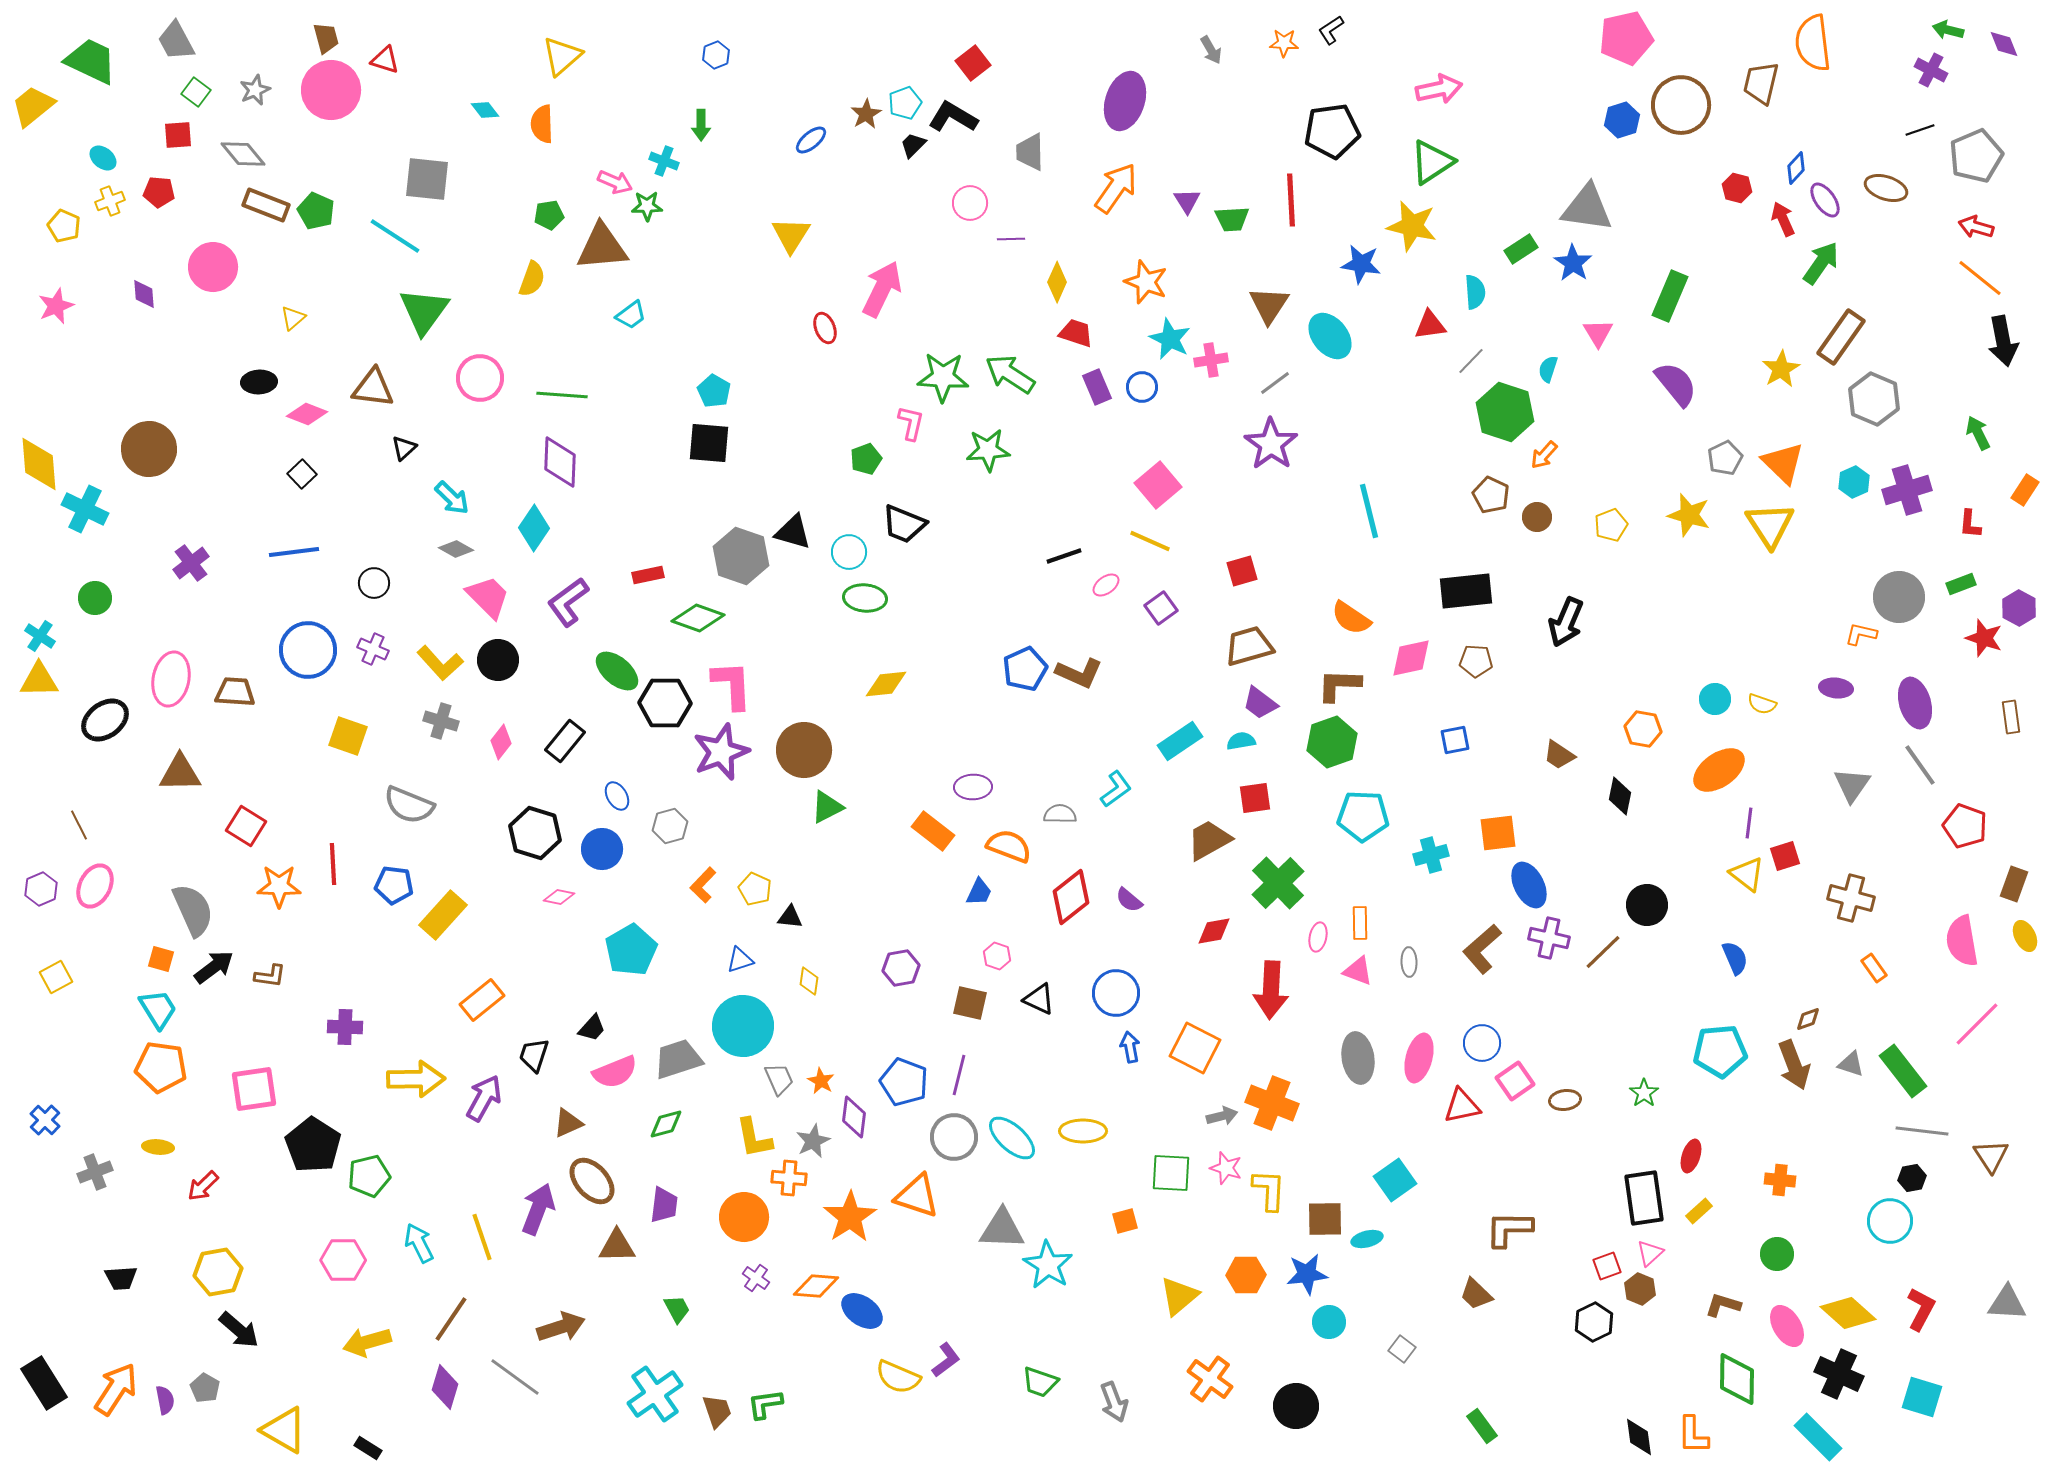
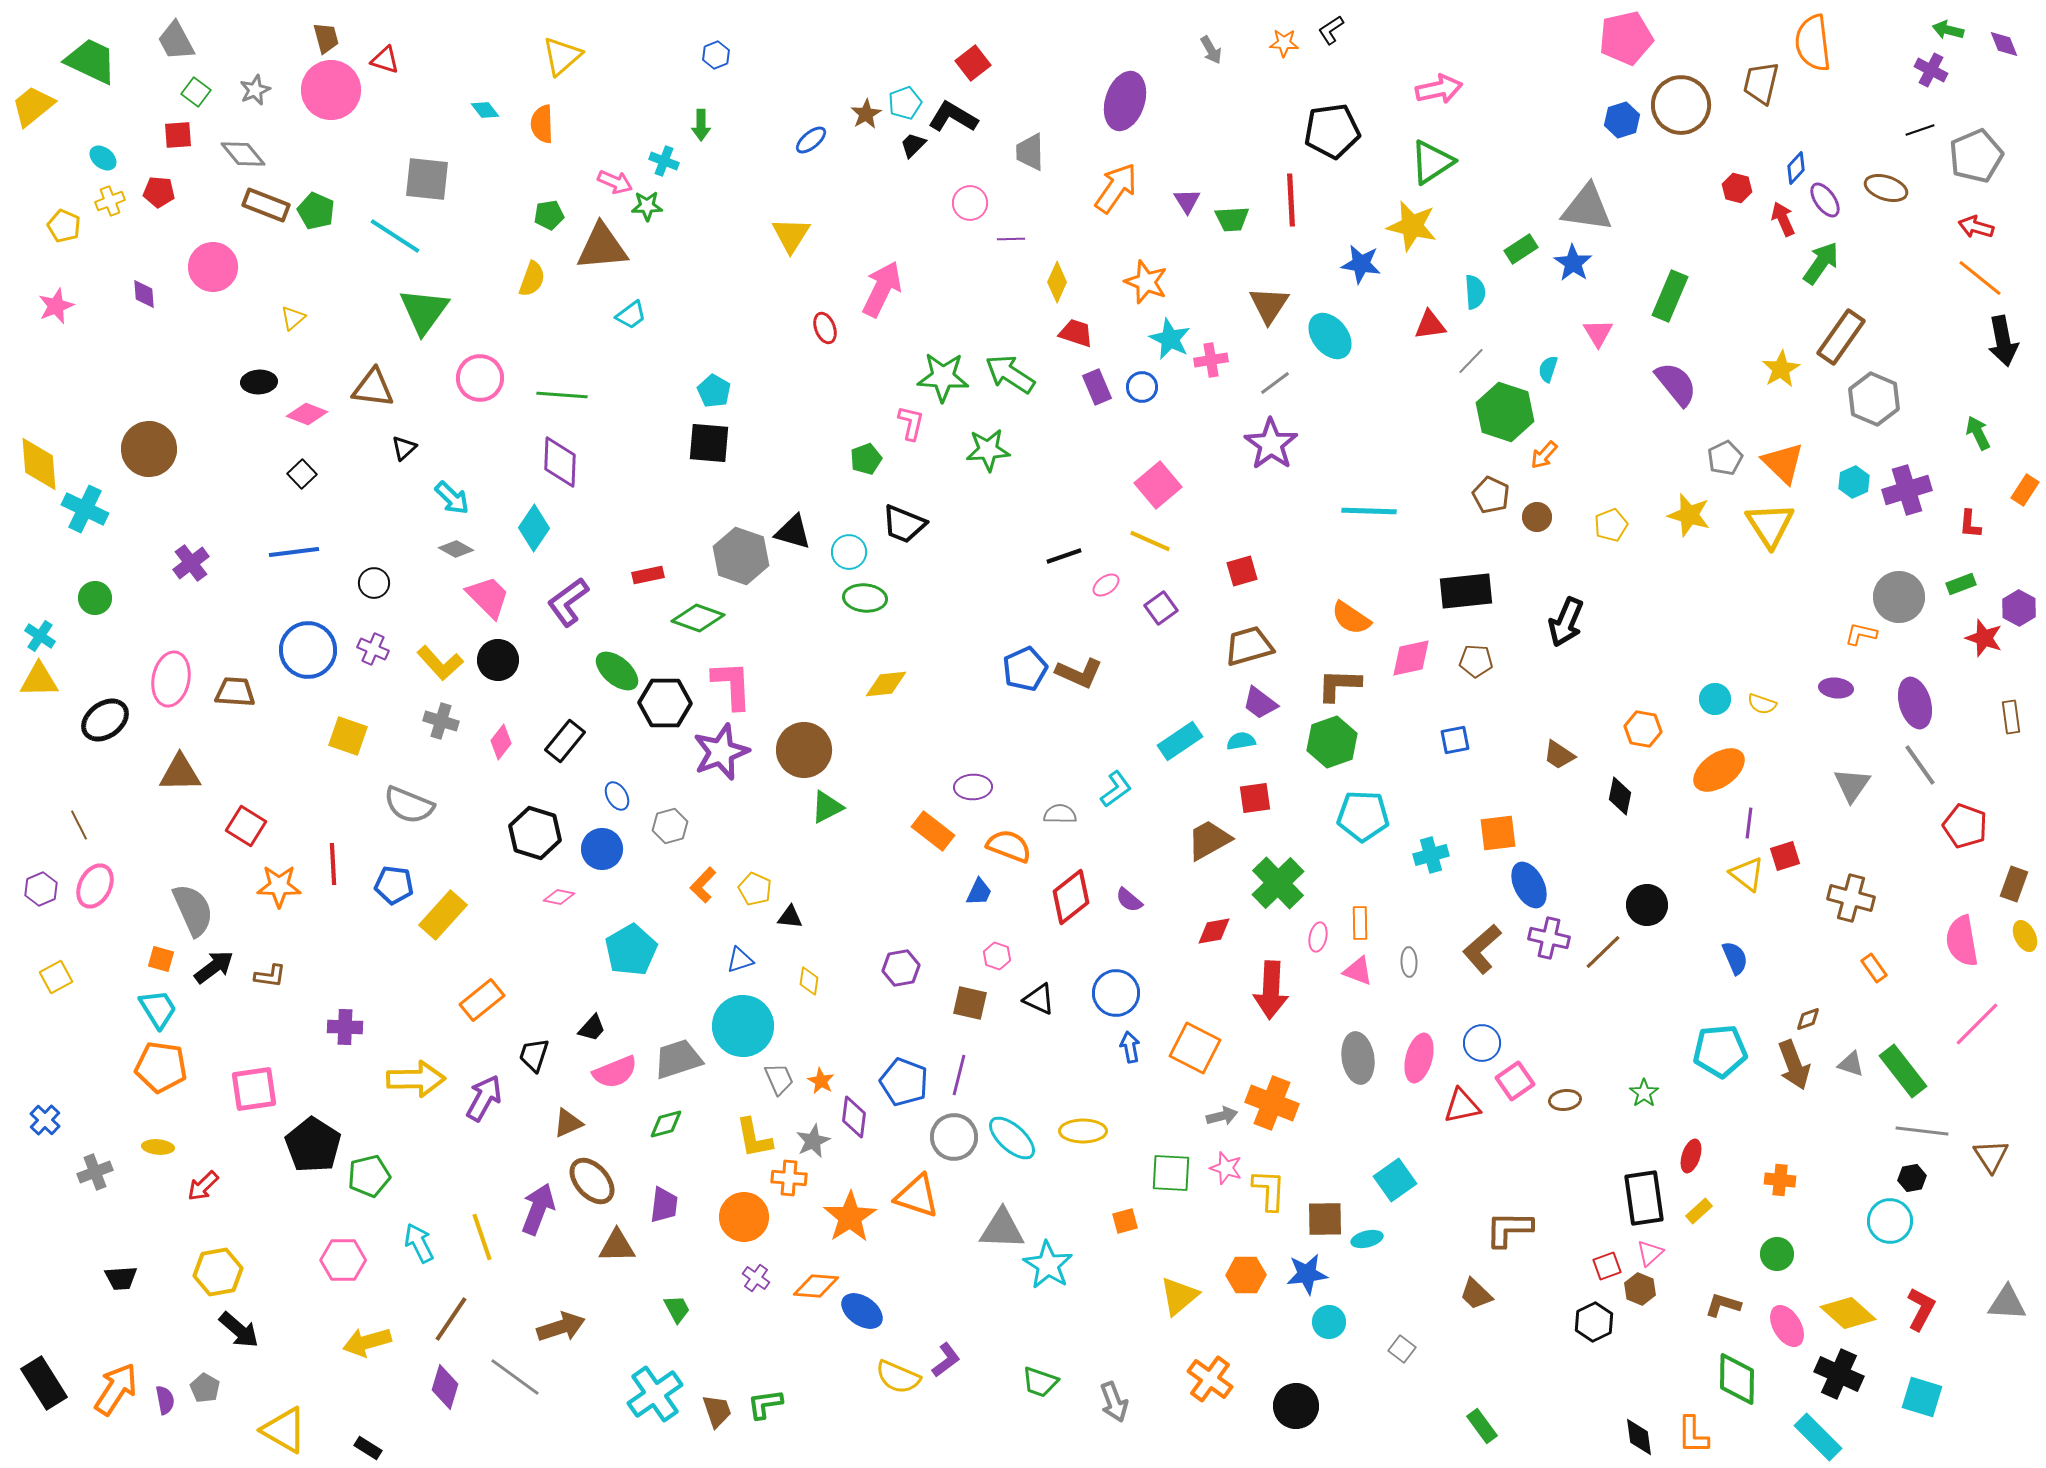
cyan line at (1369, 511): rotated 74 degrees counterclockwise
